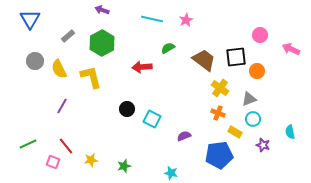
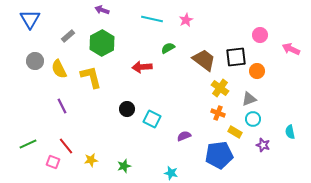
purple line: rotated 56 degrees counterclockwise
